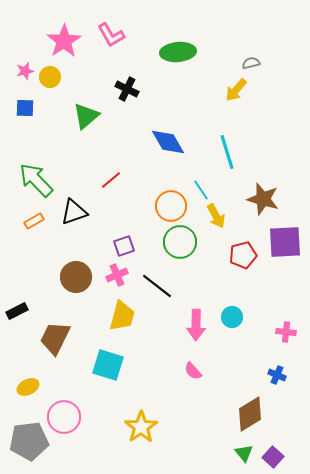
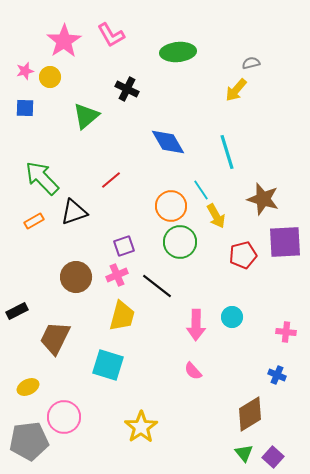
green arrow at (36, 180): moved 6 px right, 2 px up
